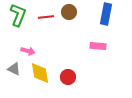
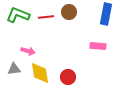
green L-shape: rotated 90 degrees counterclockwise
gray triangle: rotated 32 degrees counterclockwise
